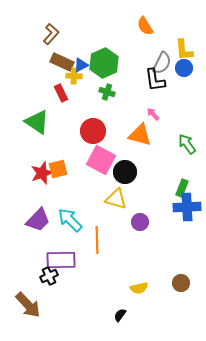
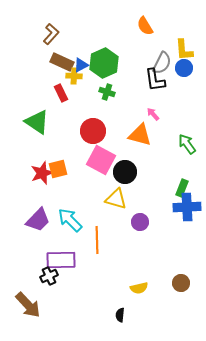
black semicircle: rotated 32 degrees counterclockwise
